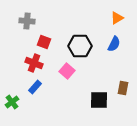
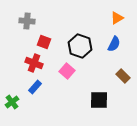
black hexagon: rotated 20 degrees clockwise
brown rectangle: moved 12 px up; rotated 56 degrees counterclockwise
